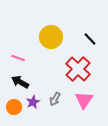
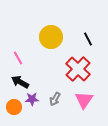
black line: moved 2 px left; rotated 16 degrees clockwise
pink line: rotated 40 degrees clockwise
purple star: moved 1 px left, 3 px up; rotated 24 degrees clockwise
